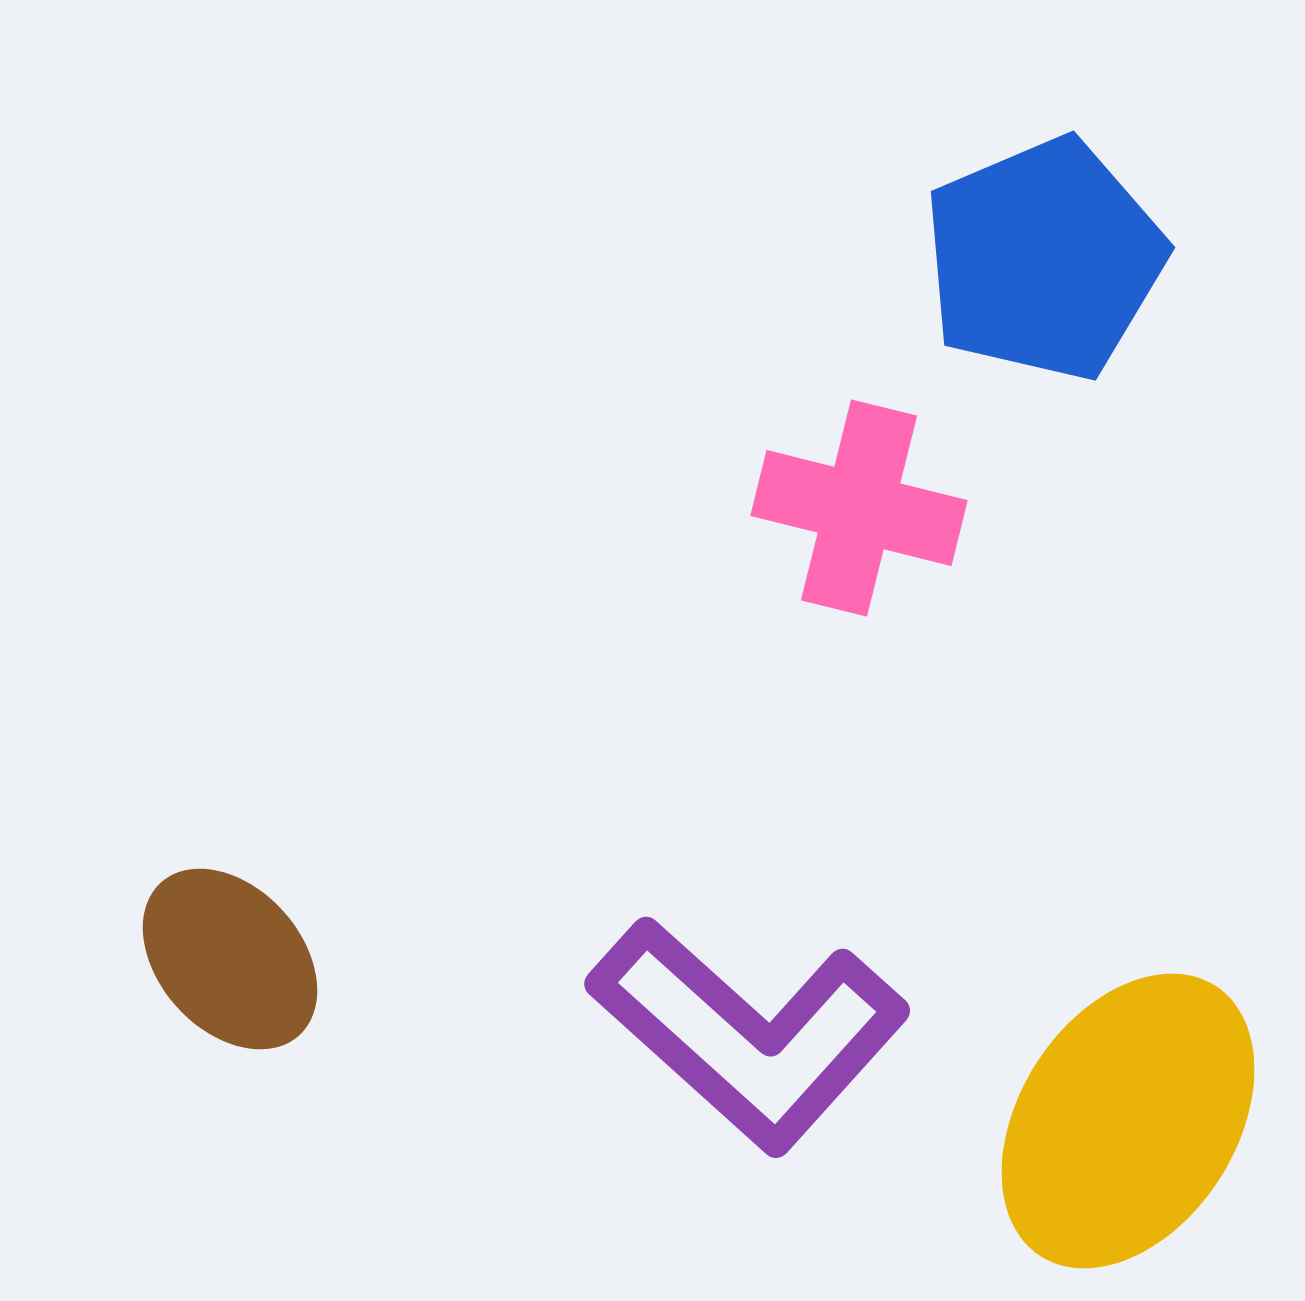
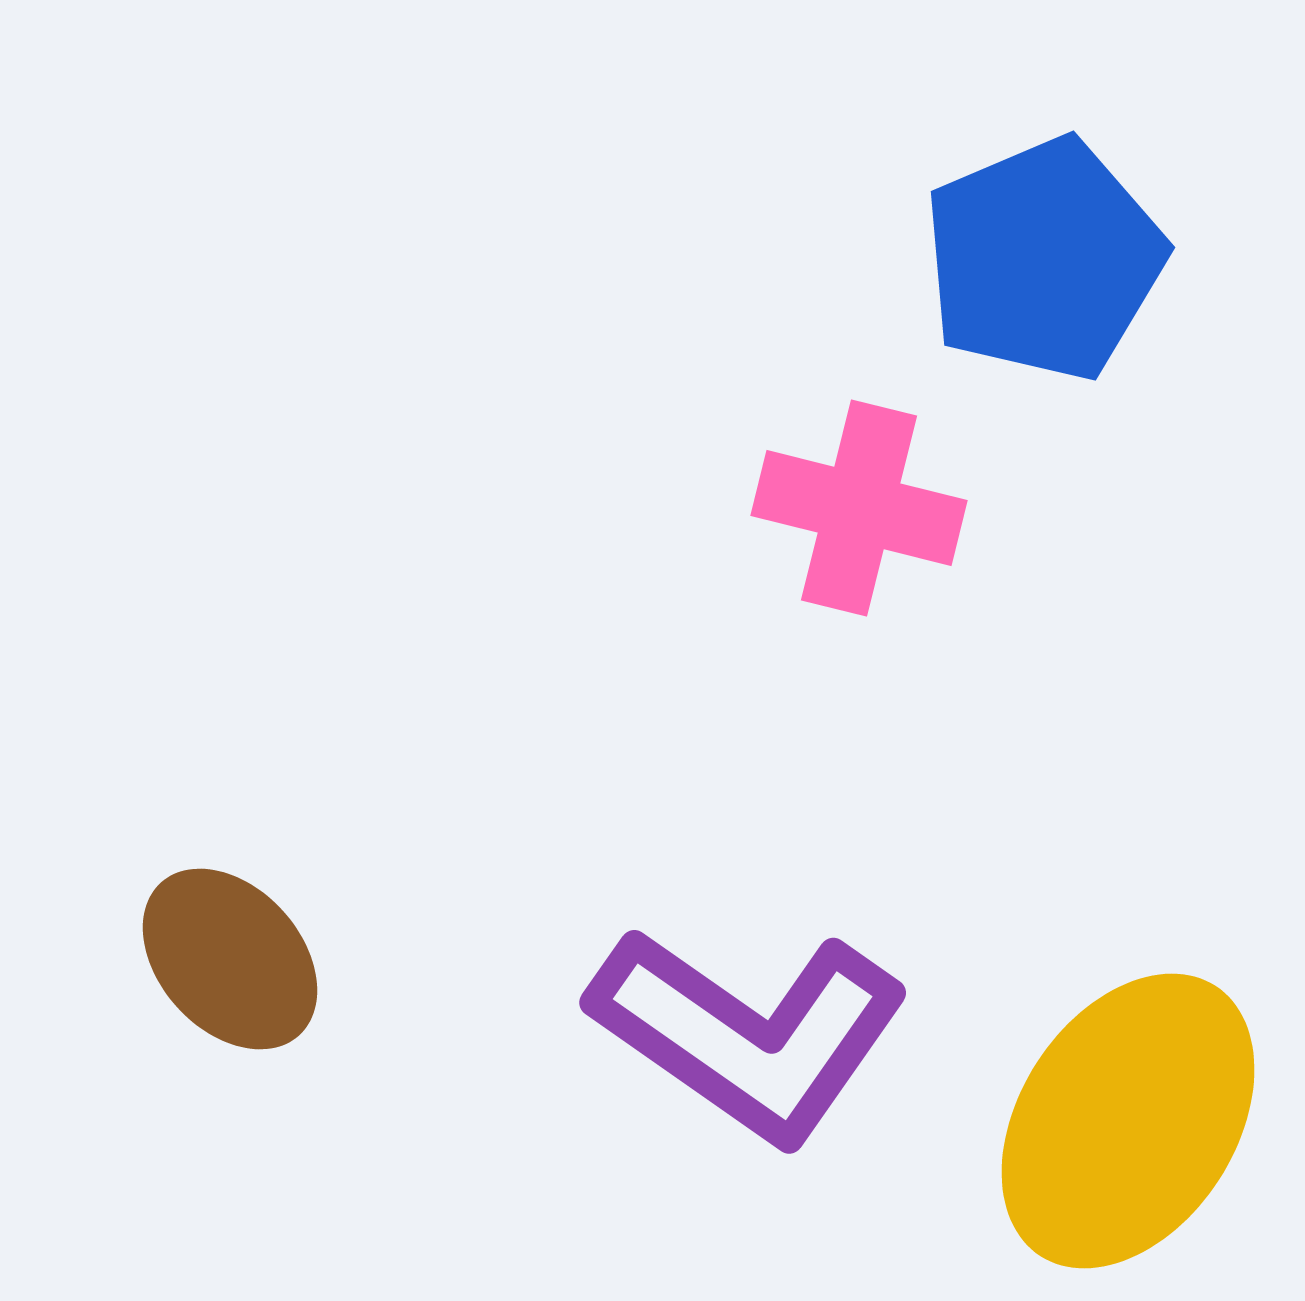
purple L-shape: rotated 7 degrees counterclockwise
